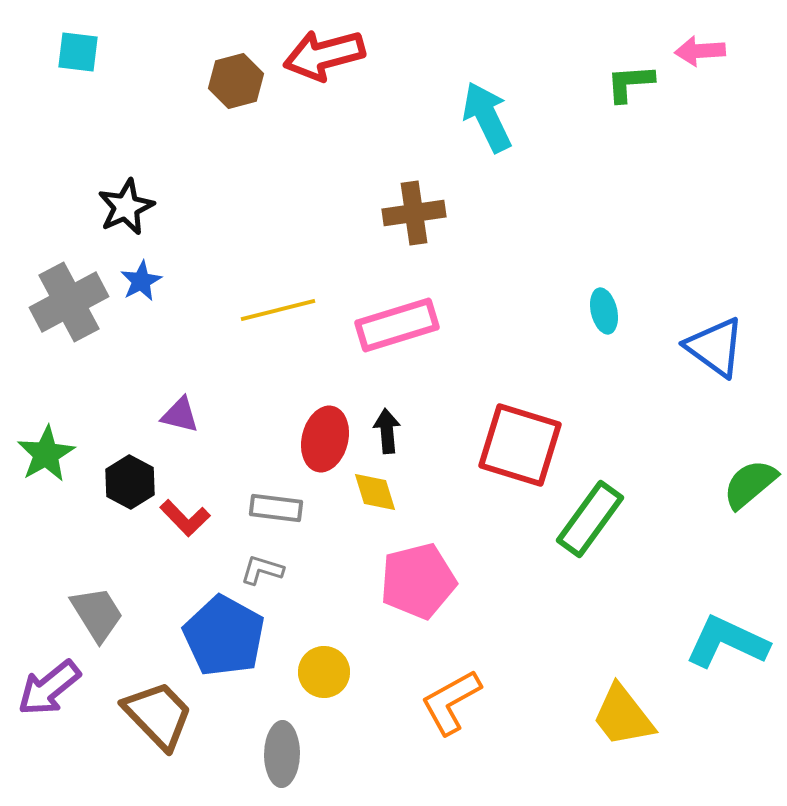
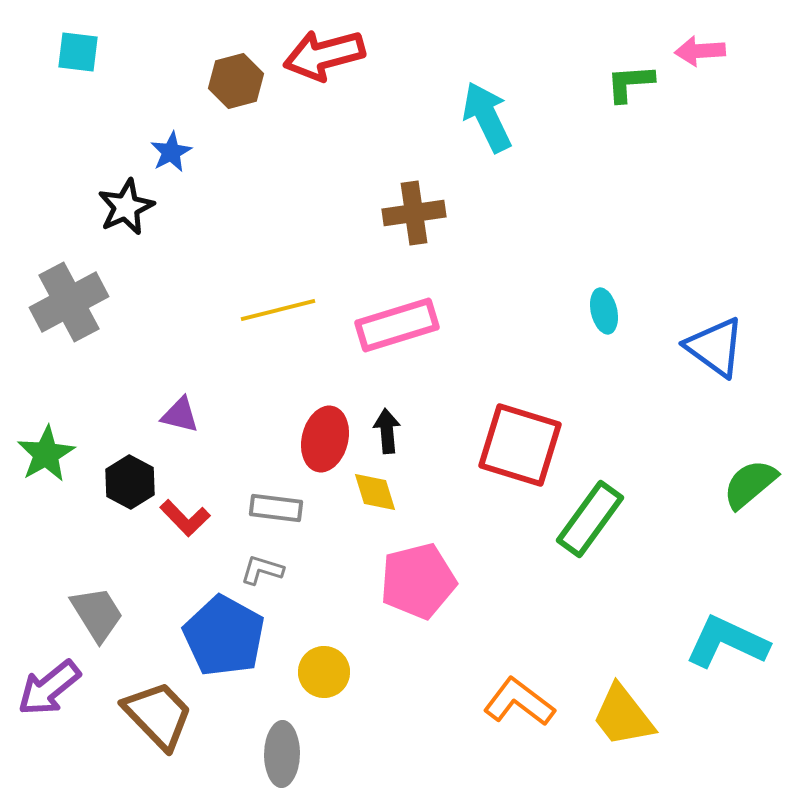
blue star: moved 30 px right, 129 px up
orange L-shape: moved 68 px right; rotated 66 degrees clockwise
